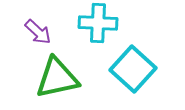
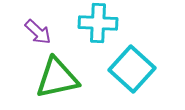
cyan square: moved 1 px left
